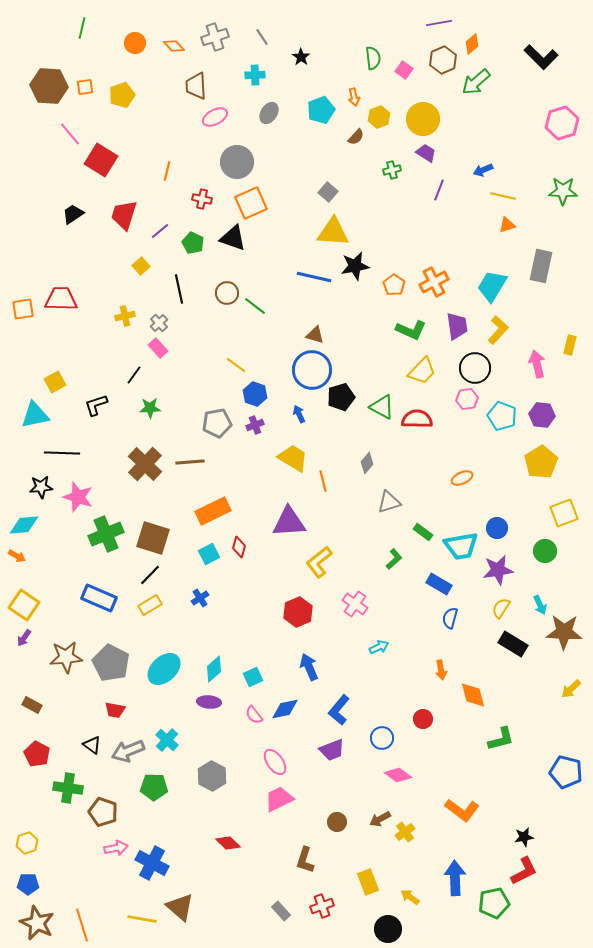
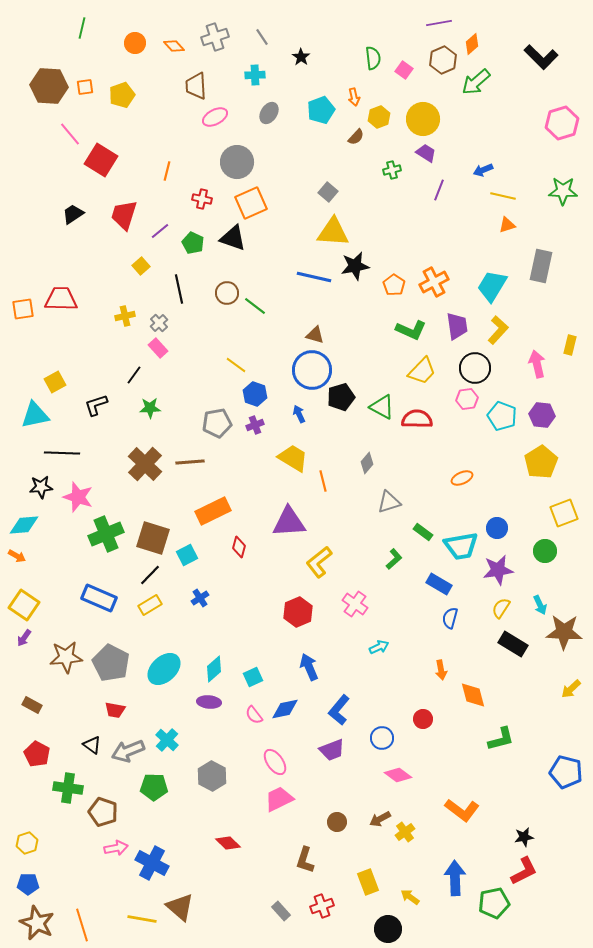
cyan square at (209, 554): moved 22 px left, 1 px down
